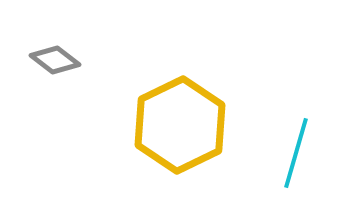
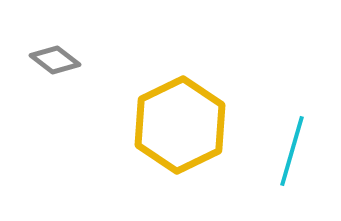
cyan line: moved 4 px left, 2 px up
